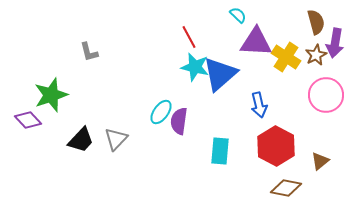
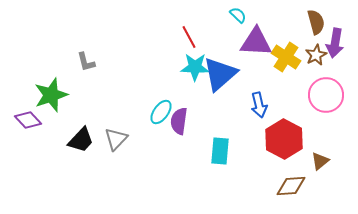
gray L-shape: moved 3 px left, 10 px down
cyan star: rotated 12 degrees counterclockwise
red hexagon: moved 8 px right, 7 px up
brown diamond: moved 5 px right, 2 px up; rotated 16 degrees counterclockwise
